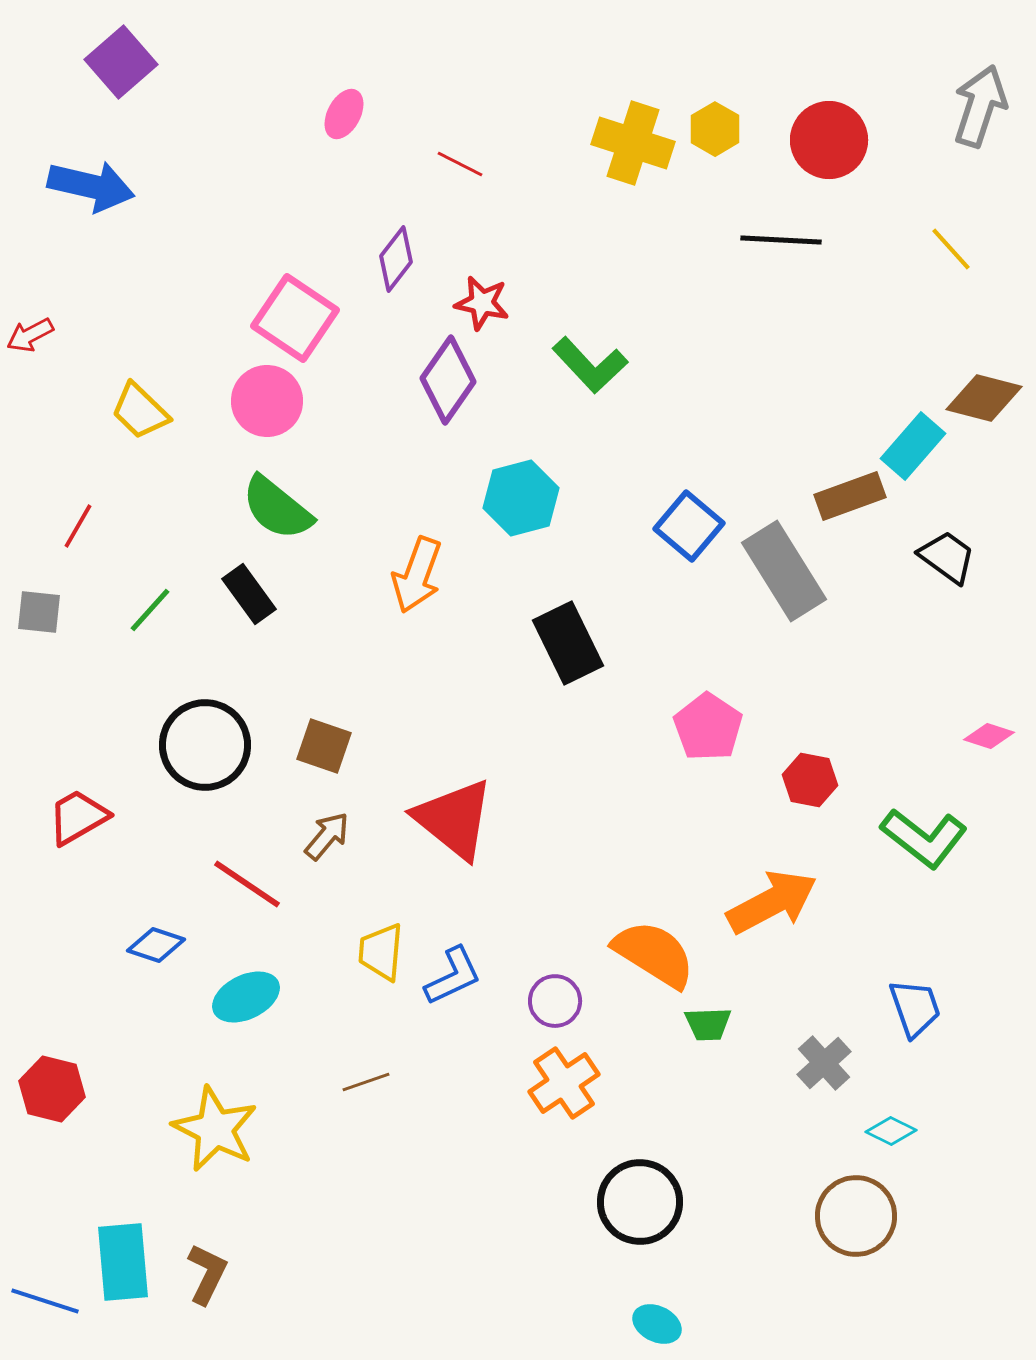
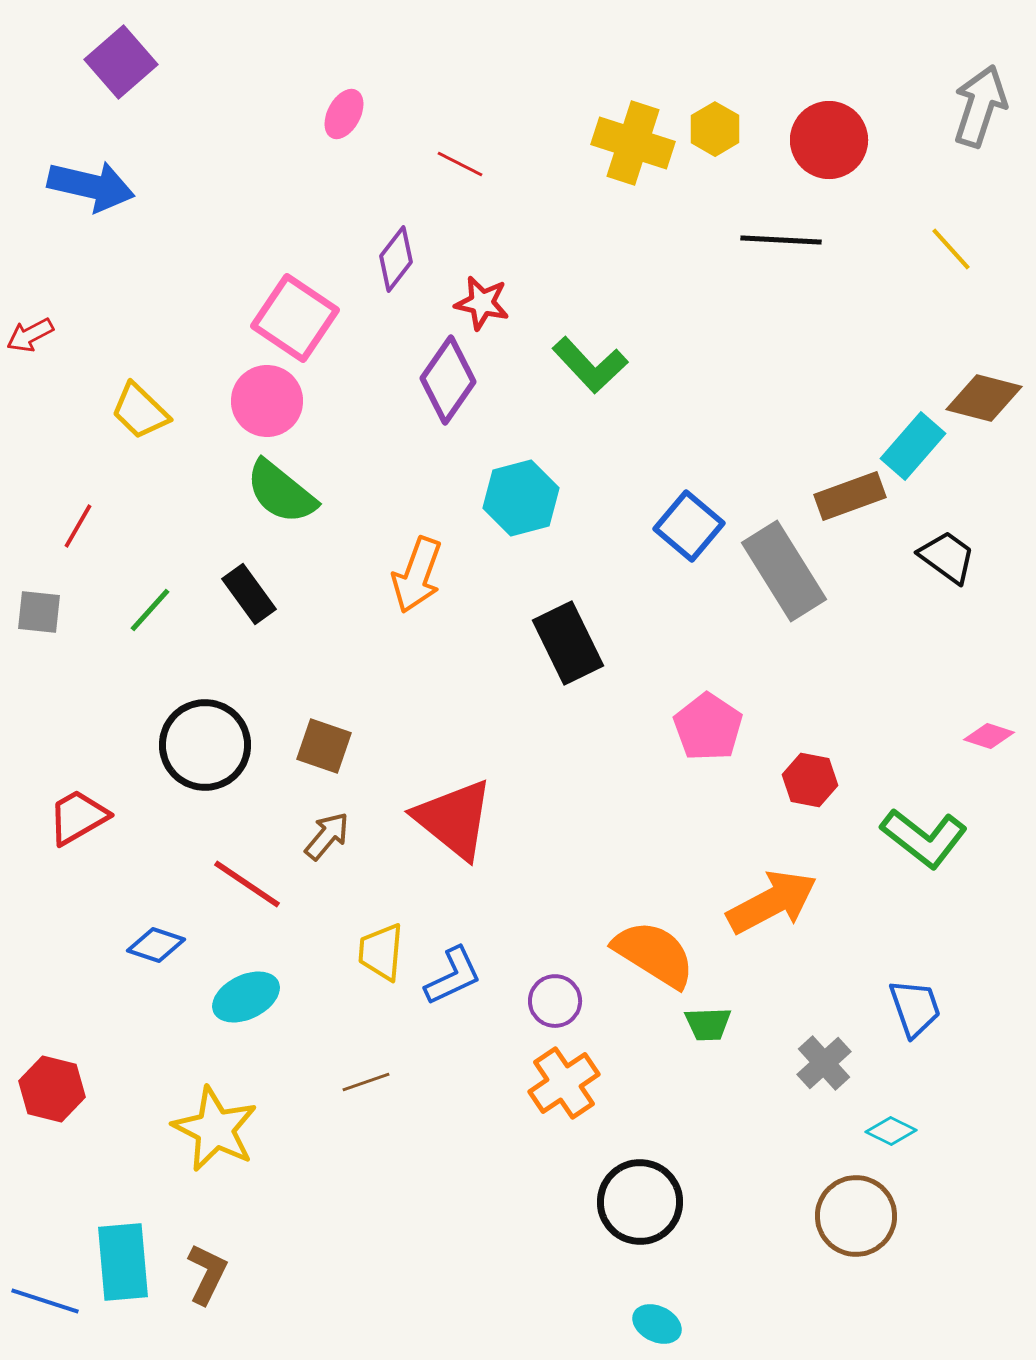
green semicircle at (277, 508): moved 4 px right, 16 px up
